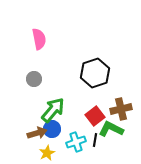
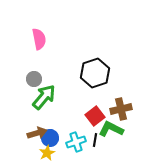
green arrow: moved 9 px left, 13 px up
blue circle: moved 2 px left, 9 px down
